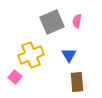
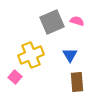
pink semicircle: rotated 96 degrees clockwise
blue triangle: moved 1 px right
